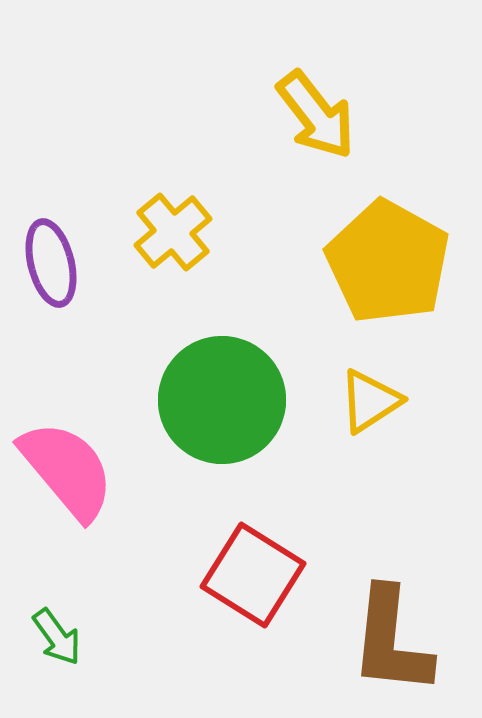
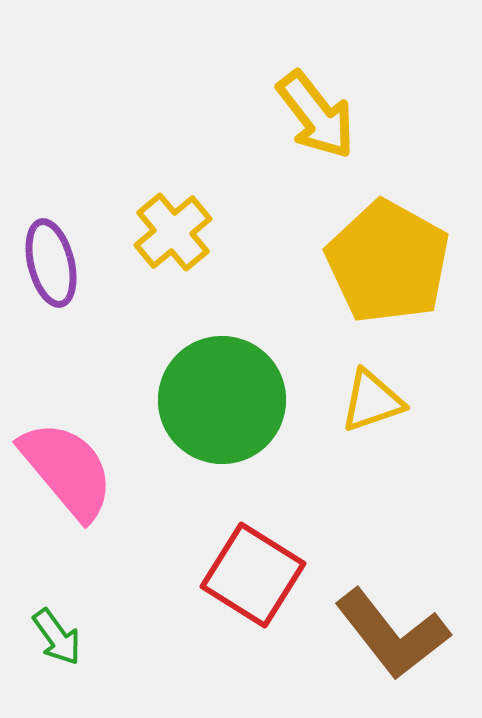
yellow triangle: moved 2 px right; rotated 14 degrees clockwise
brown L-shape: moved 1 px right, 7 px up; rotated 44 degrees counterclockwise
